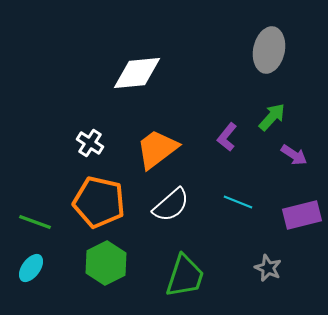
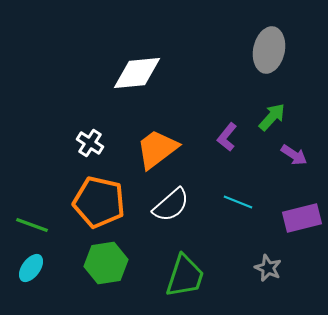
purple rectangle: moved 3 px down
green line: moved 3 px left, 3 px down
green hexagon: rotated 18 degrees clockwise
